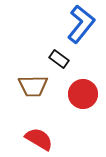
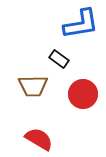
blue L-shape: rotated 42 degrees clockwise
